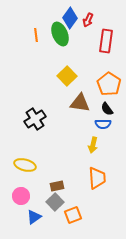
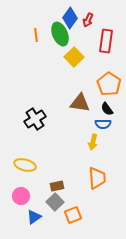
yellow square: moved 7 px right, 19 px up
yellow arrow: moved 3 px up
